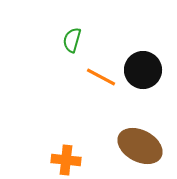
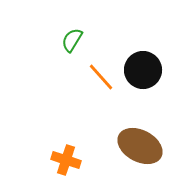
green semicircle: rotated 15 degrees clockwise
orange line: rotated 20 degrees clockwise
orange cross: rotated 12 degrees clockwise
